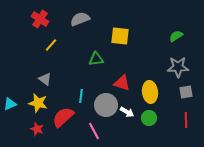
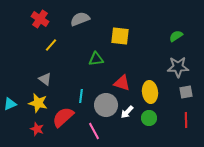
white arrow: rotated 104 degrees clockwise
